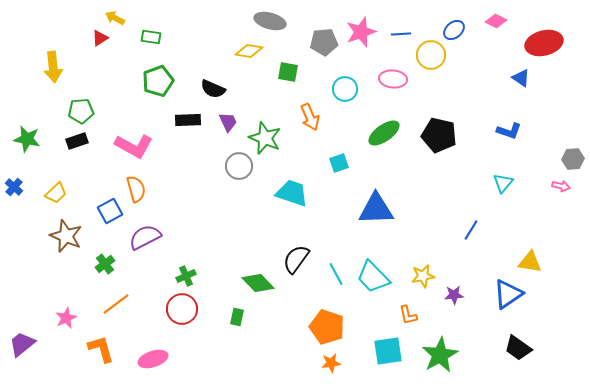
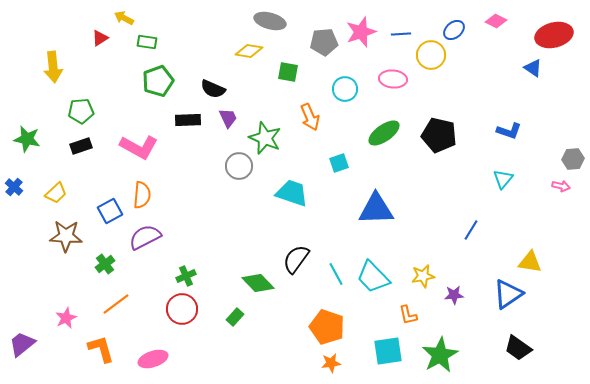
yellow arrow at (115, 18): moved 9 px right
green rectangle at (151, 37): moved 4 px left, 5 px down
red ellipse at (544, 43): moved 10 px right, 8 px up
blue triangle at (521, 78): moved 12 px right, 10 px up
purple trapezoid at (228, 122): moved 4 px up
black rectangle at (77, 141): moved 4 px right, 5 px down
pink L-shape at (134, 146): moved 5 px right, 1 px down
cyan triangle at (503, 183): moved 4 px up
orange semicircle at (136, 189): moved 6 px right, 6 px down; rotated 20 degrees clockwise
brown star at (66, 236): rotated 20 degrees counterclockwise
green rectangle at (237, 317): moved 2 px left; rotated 30 degrees clockwise
